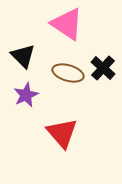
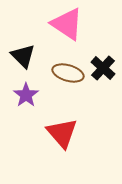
purple star: rotated 10 degrees counterclockwise
